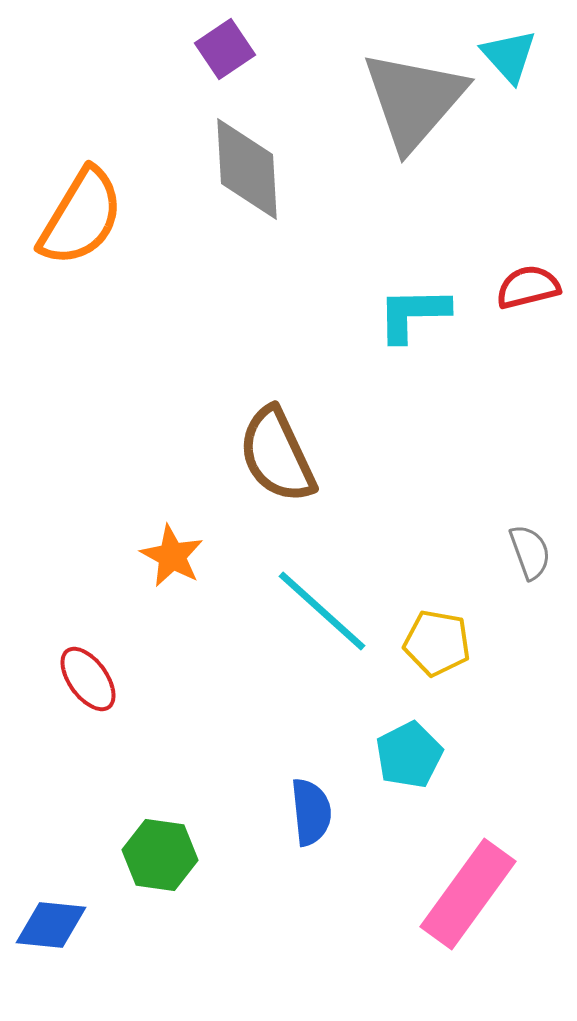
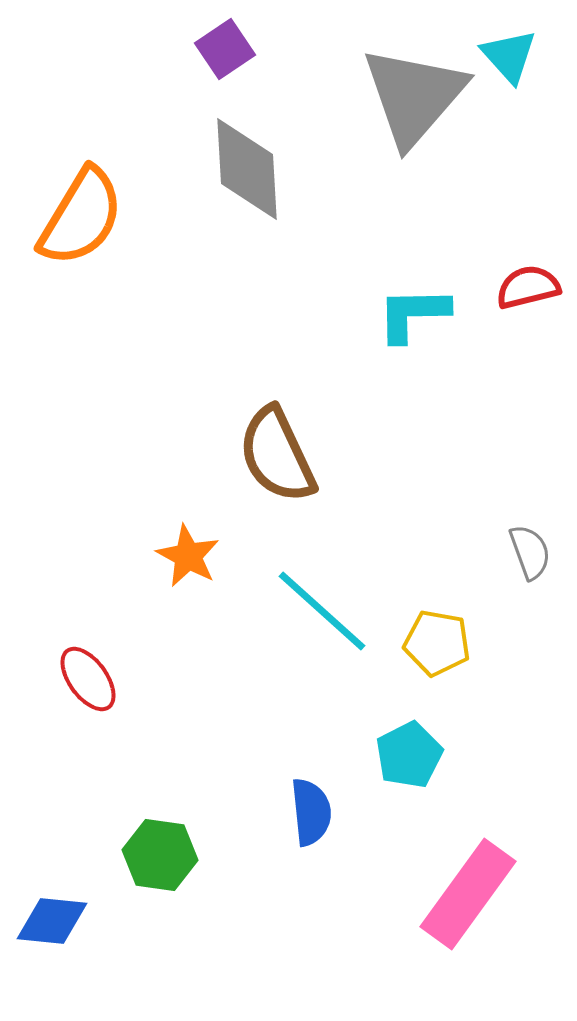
gray triangle: moved 4 px up
orange star: moved 16 px right
blue diamond: moved 1 px right, 4 px up
